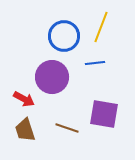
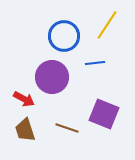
yellow line: moved 6 px right, 2 px up; rotated 12 degrees clockwise
purple square: rotated 12 degrees clockwise
